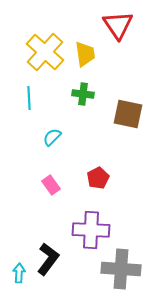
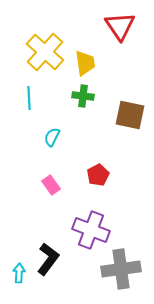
red triangle: moved 2 px right, 1 px down
yellow trapezoid: moved 9 px down
green cross: moved 2 px down
brown square: moved 2 px right, 1 px down
cyan semicircle: rotated 18 degrees counterclockwise
red pentagon: moved 3 px up
purple cross: rotated 18 degrees clockwise
gray cross: rotated 12 degrees counterclockwise
